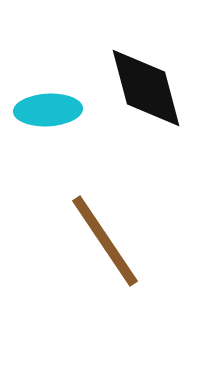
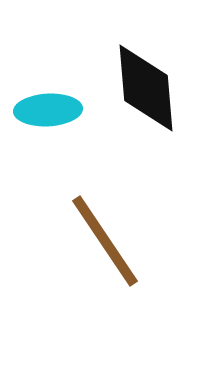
black diamond: rotated 10 degrees clockwise
